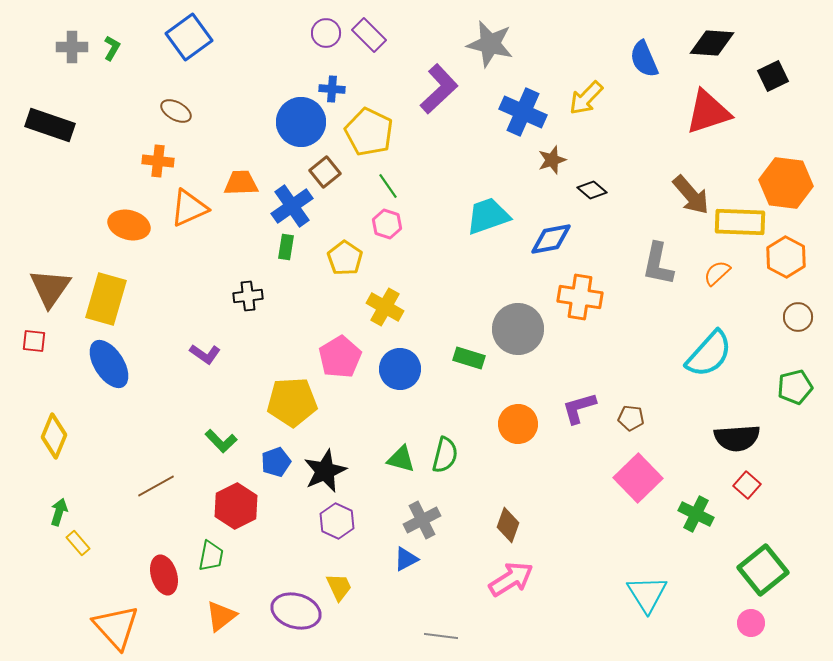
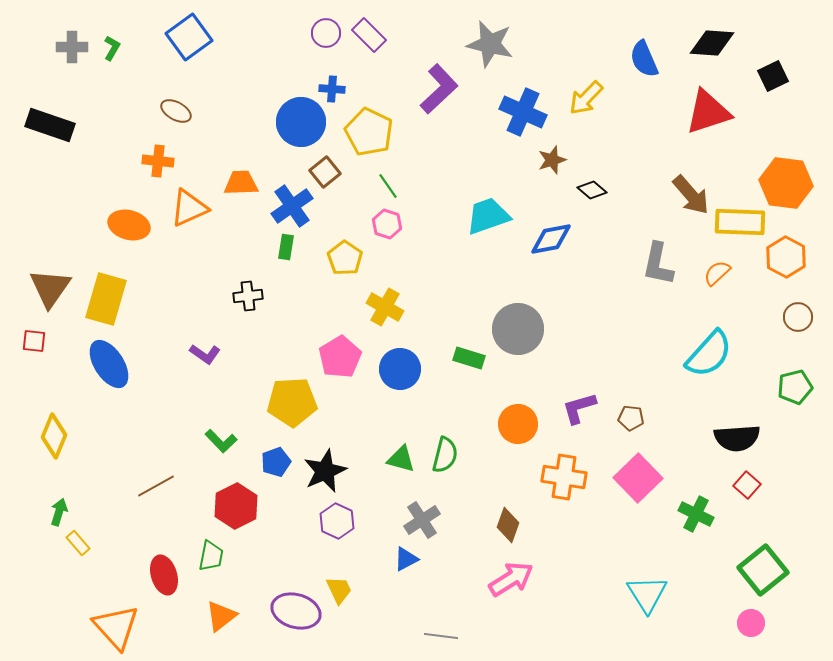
orange cross at (580, 297): moved 16 px left, 180 px down
gray cross at (422, 520): rotated 6 degrees counterclockwise
yellow trapezoid at (339, 587): moved 3 px down
